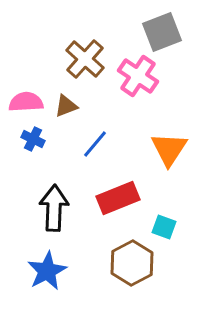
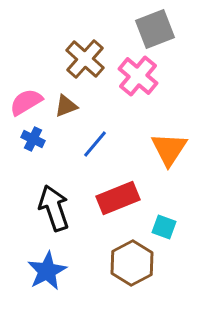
gray square: moved 7 px left, 3 px up
pink cross: rotated 6 degrees clockwise
pink semicircle: rotated 28 degrees counterclockwise
black arrow: rotated 21 degrees counterclockwise
